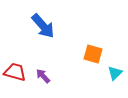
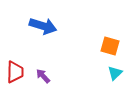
blue arrow: rotated 32 degrees counterclockwise
orange square: moved 17 px right, 8 px up
red trapezoid: rotated 75 degrees clockwise
